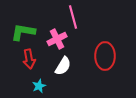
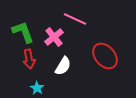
pink line: moved 2 px right, 2 px down; rotated 50 degrees counterclockwise
green L-shape: rotated 60 degrees clockwise
pink cross: moved 3 px left, 2 px up; rotated 12 degrees counterclockwise
red ellipse: rotated 40 degrees counterclockwise
cyan star: moved 2 px left, 2 px down; rotated 16 degrees counterclockwise
